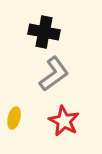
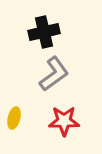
black cross: rotated 24 degrees counterclockwise
red star: rotated 28 degrees counterclockwise
